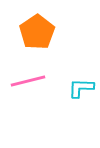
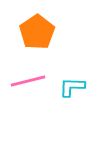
cyan L-shape: moved 9 px left, 1 px up
